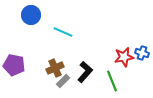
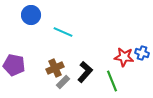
red star: rotated 18 degrees clockwise
gray rectangle: moved 1 px down
